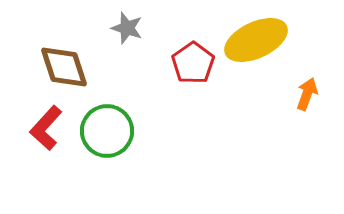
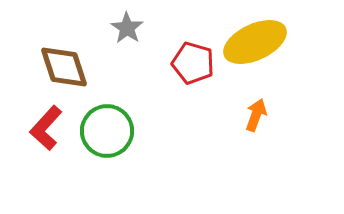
gray star: rotated 16 degrees clockwise
yellow ellipse: moved 1 px left, 2 px down
red pentagon: rotated 21 degrees counterclockwise
orange arrow: moved 51 px left, 21 px down
